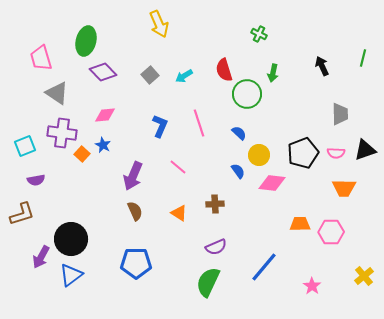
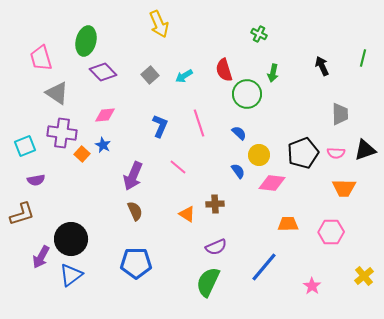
orange triangle at (179, 213): moved 8 px right, 1 px down
orange trapezoid at (300, 224): moved 12 px left
